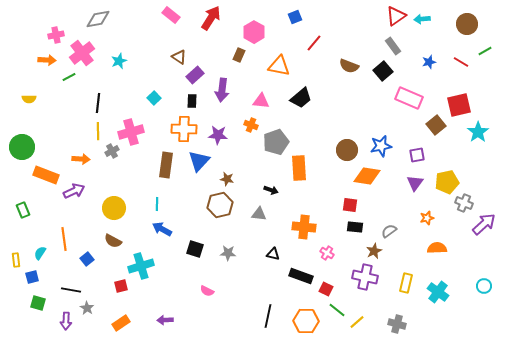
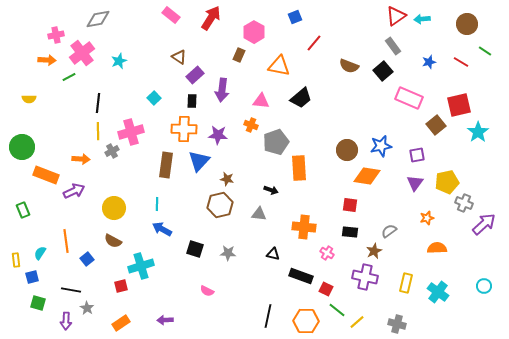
green line at (485, 51): rotated 64 degrees clockwise
black rectangle at (355, 227): moved 5 px left, 5 px down
orange line at (64, 239): moved 2 px right, 2 px down
